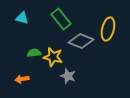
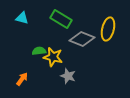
green rectangle: rotated 20 degrees counterclockwise
gray diamond: moved 1 px right, 2 px up
green semicircle: moved 5 px right, 2 px up
orange arrow: rotated 136 degrees clockwise
